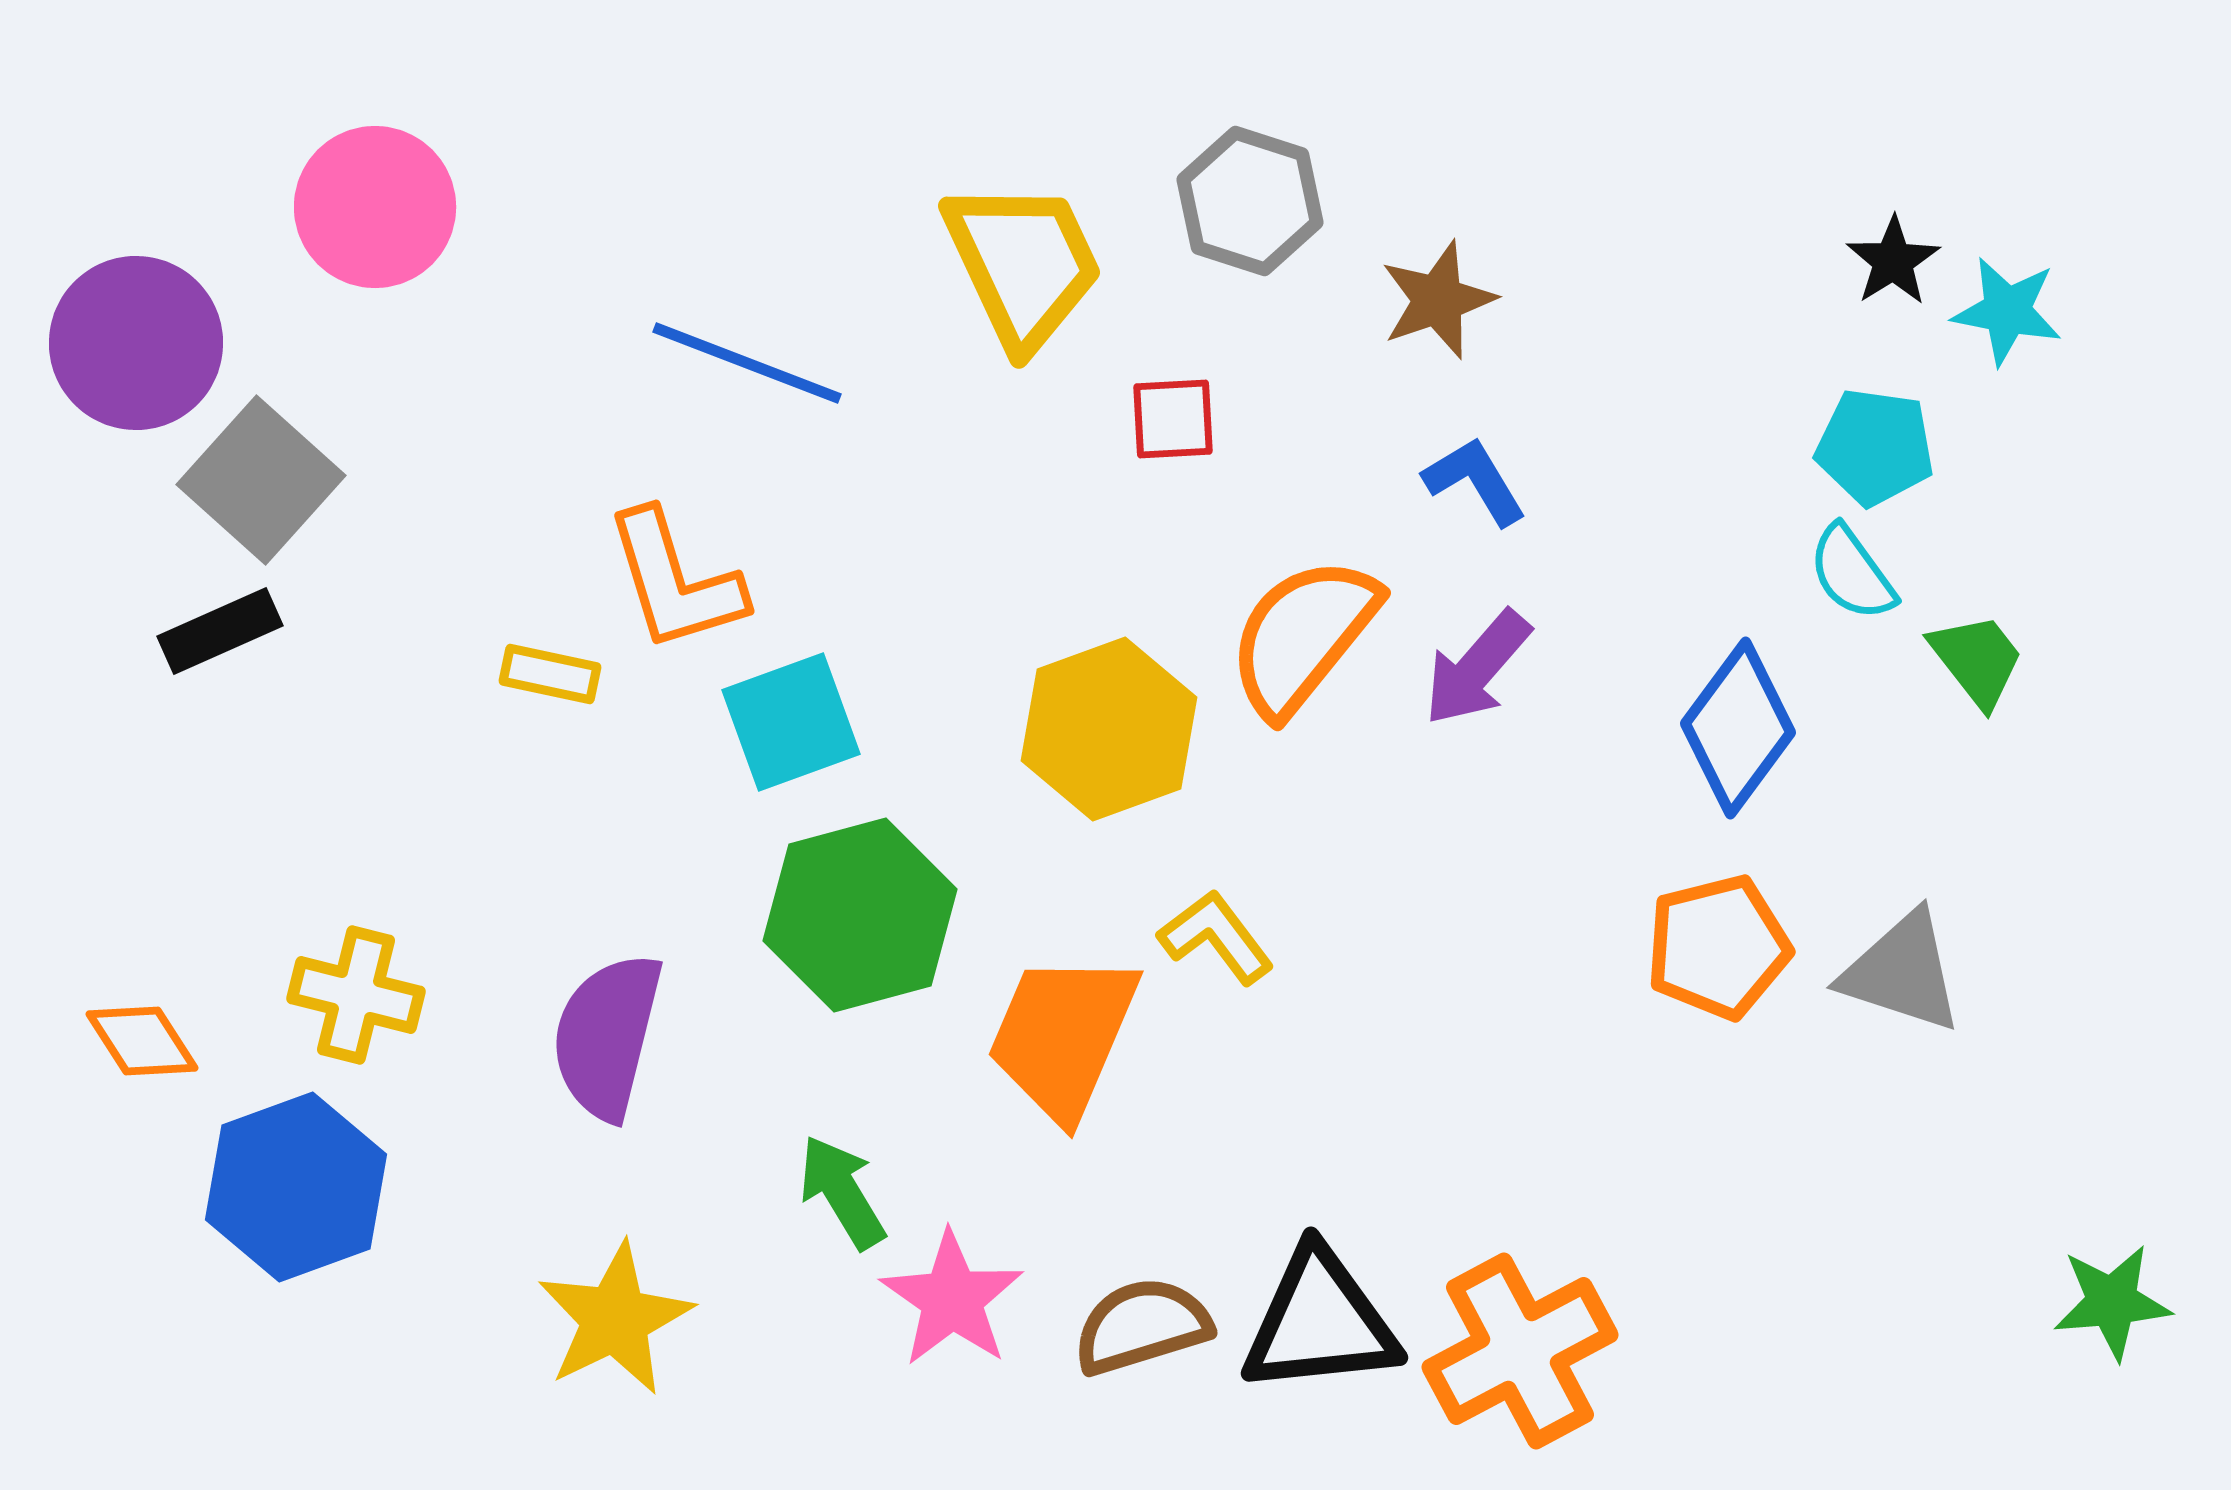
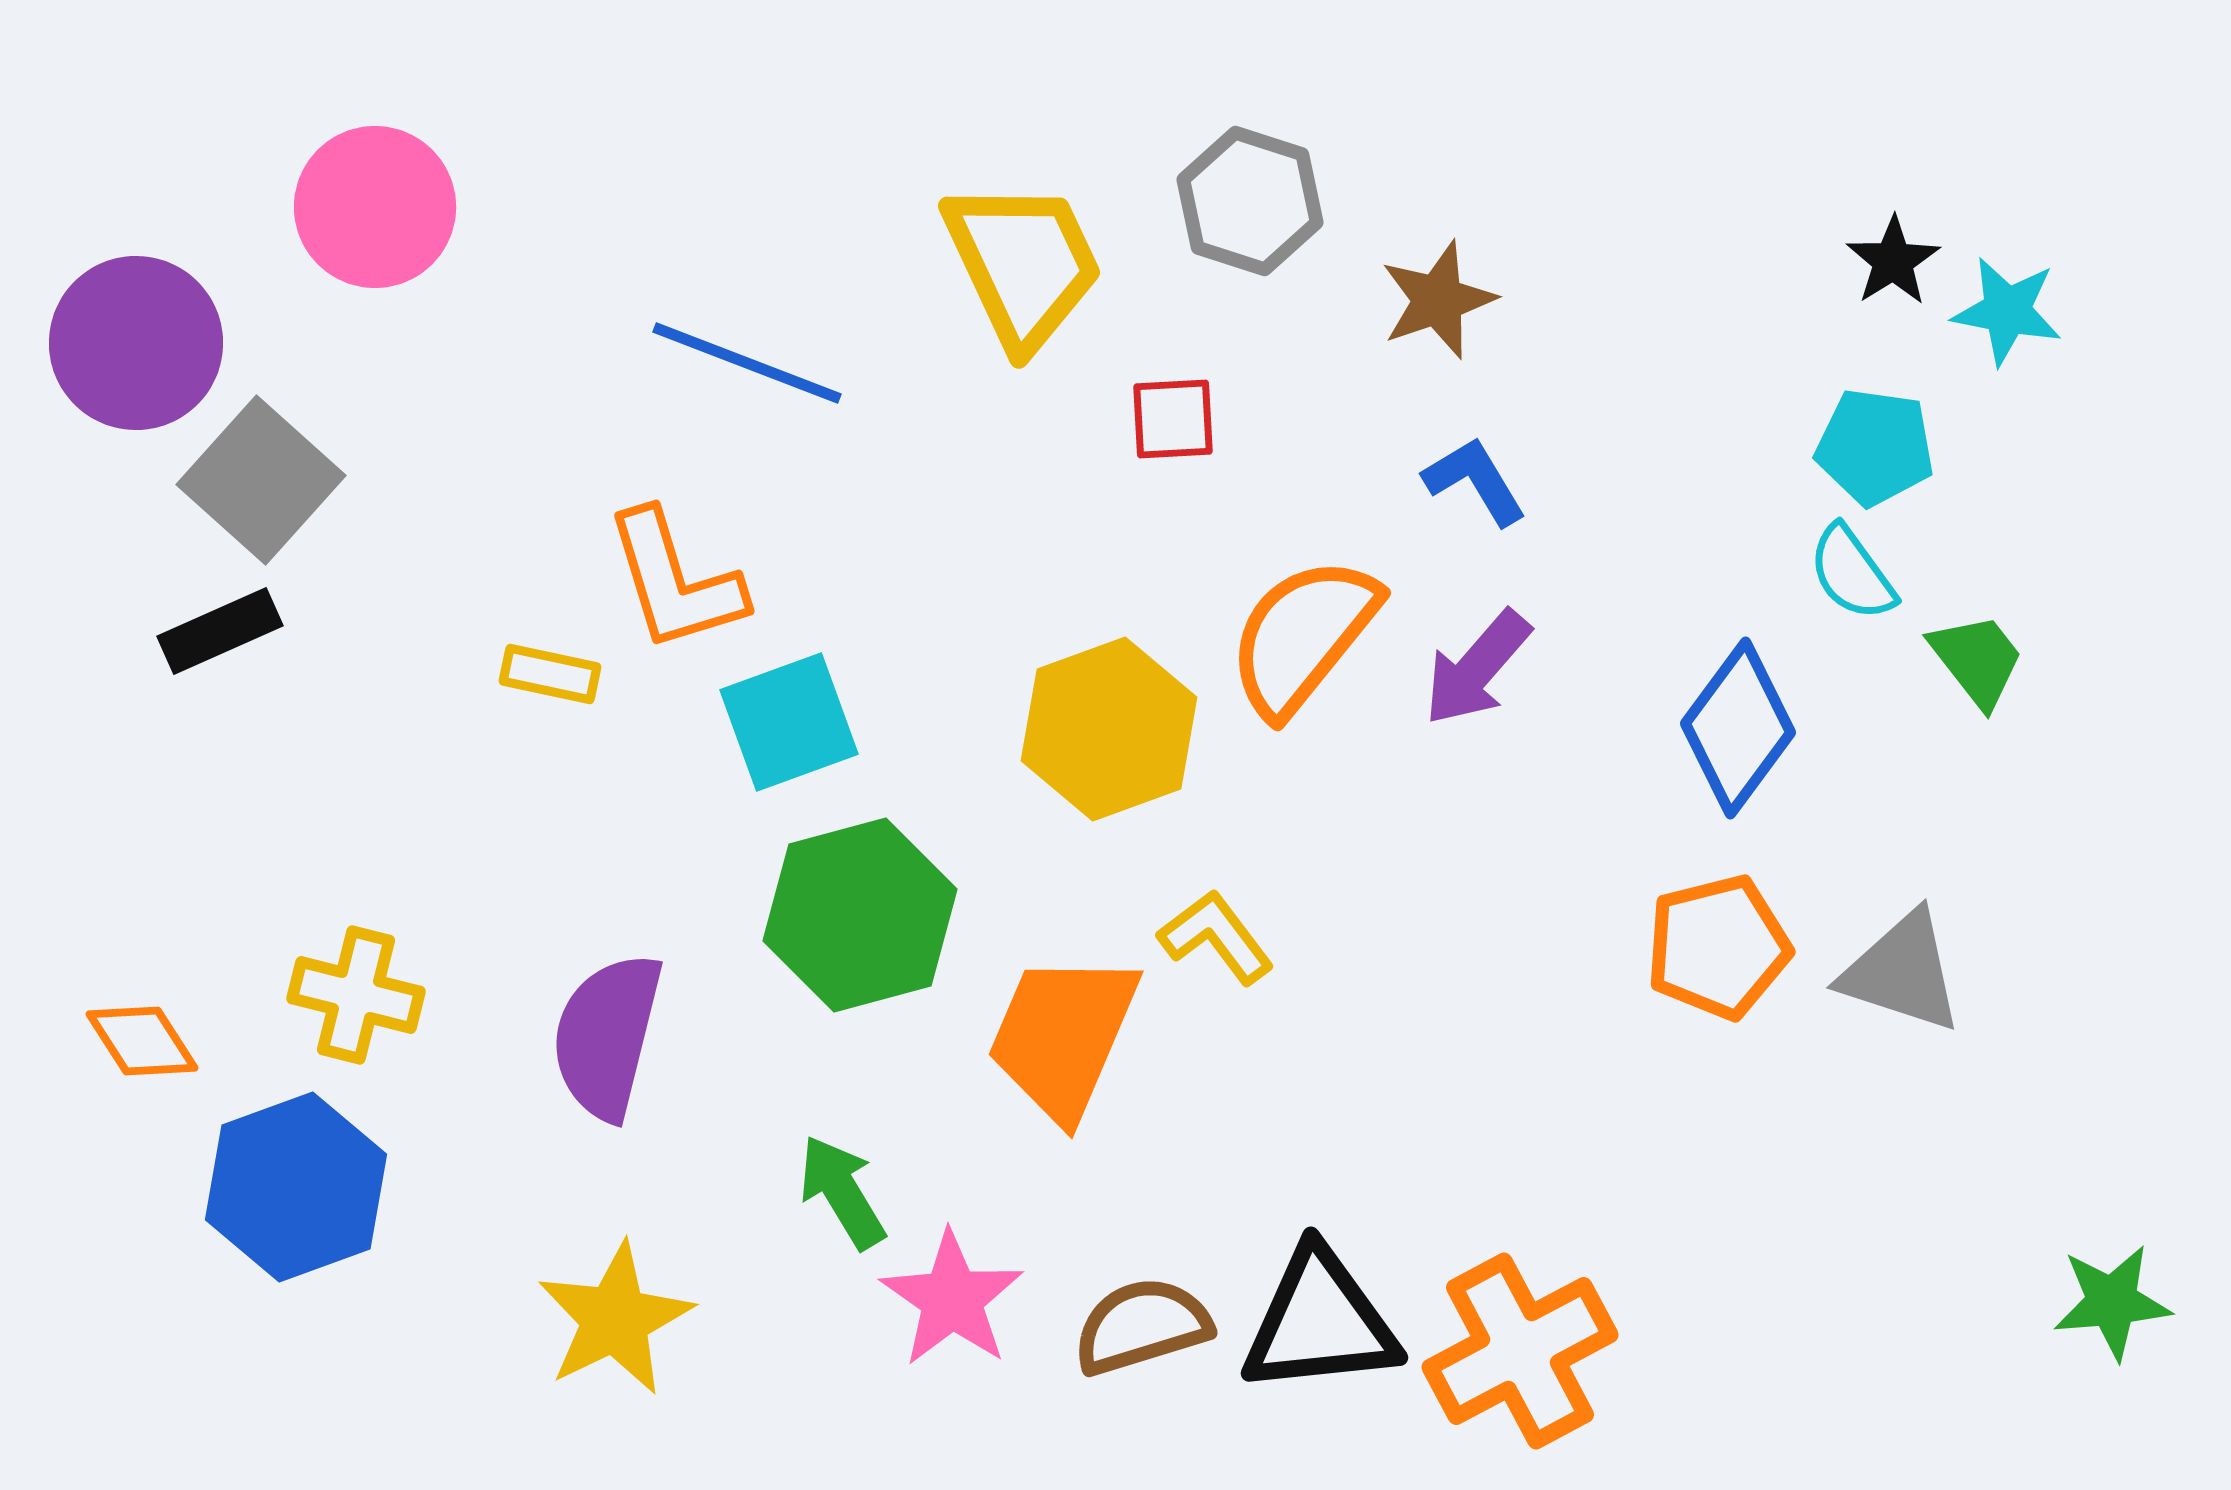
cyan square: moved 2 px left
